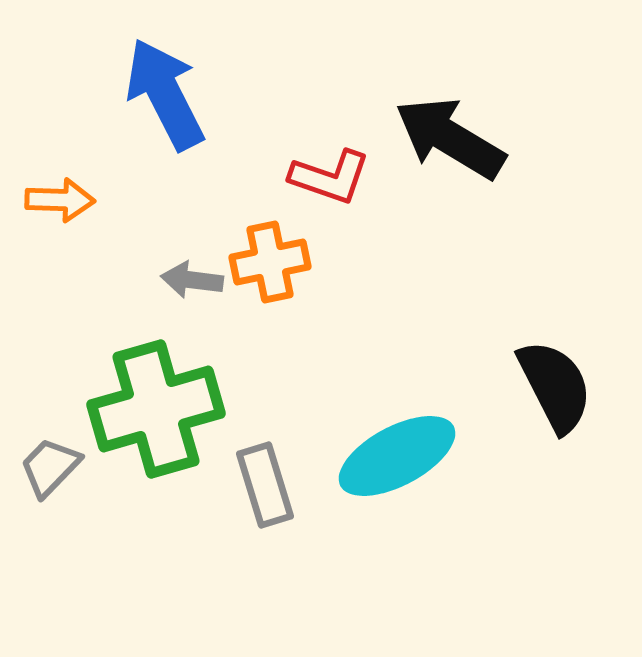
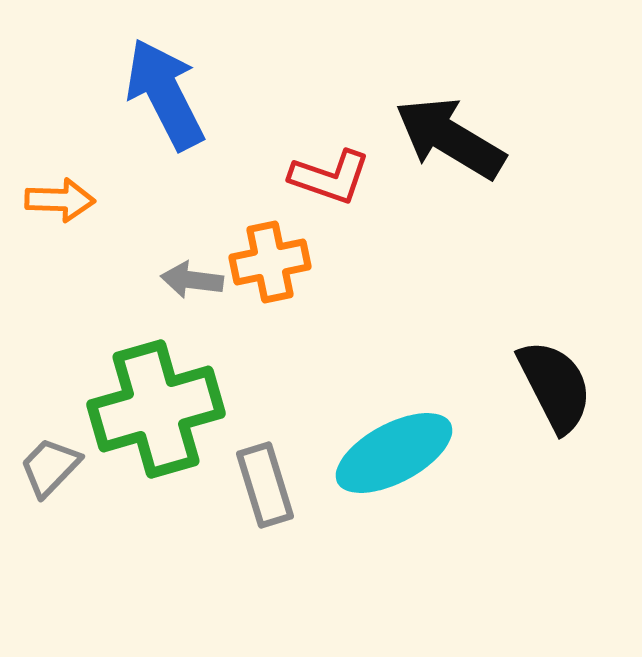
cyan ellipse: moved 3 px left, 3 px up
